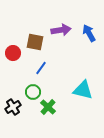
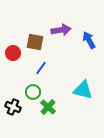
blue arrow: moved 7 px down
black cross: rotated 35 degrees counterclockwise
